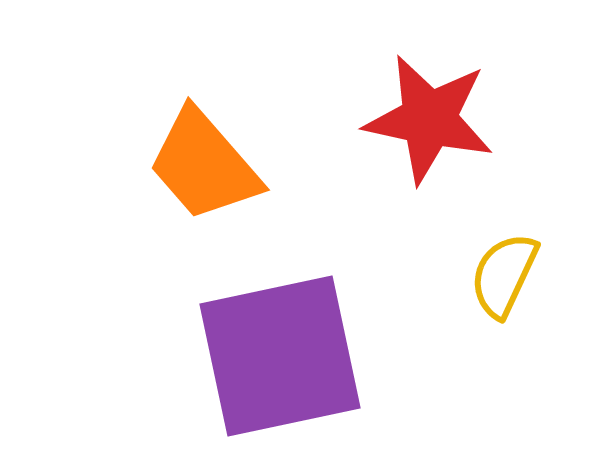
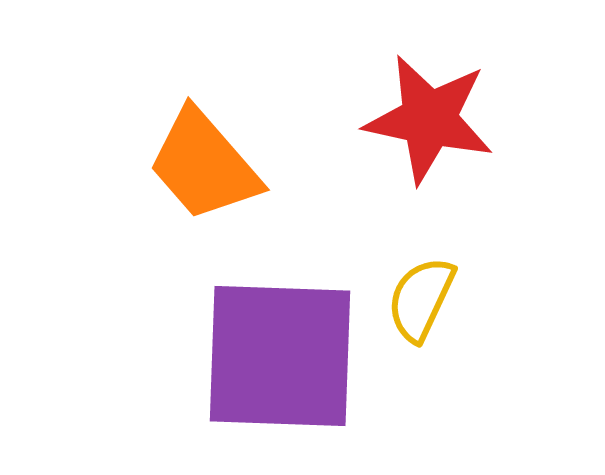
yellow semicircle: moved 83 px left, 24 px down
purple square: rotated 14 degrees clockwise
